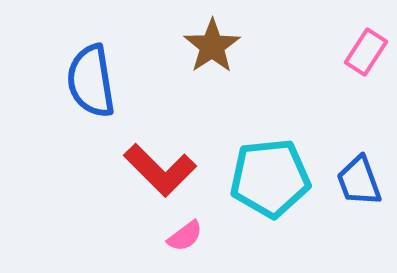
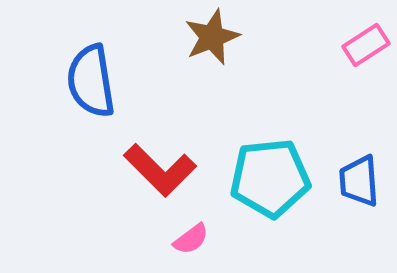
brown star: moved 9 px up; rotated 12 degrees clockwise
pink rectangle: moved 7 px up; rotated 24 degrees clockwise
blue trapezoid: rotated 16 degrees clockwise
pink semicircle: moved 6 px right, 3 px down
